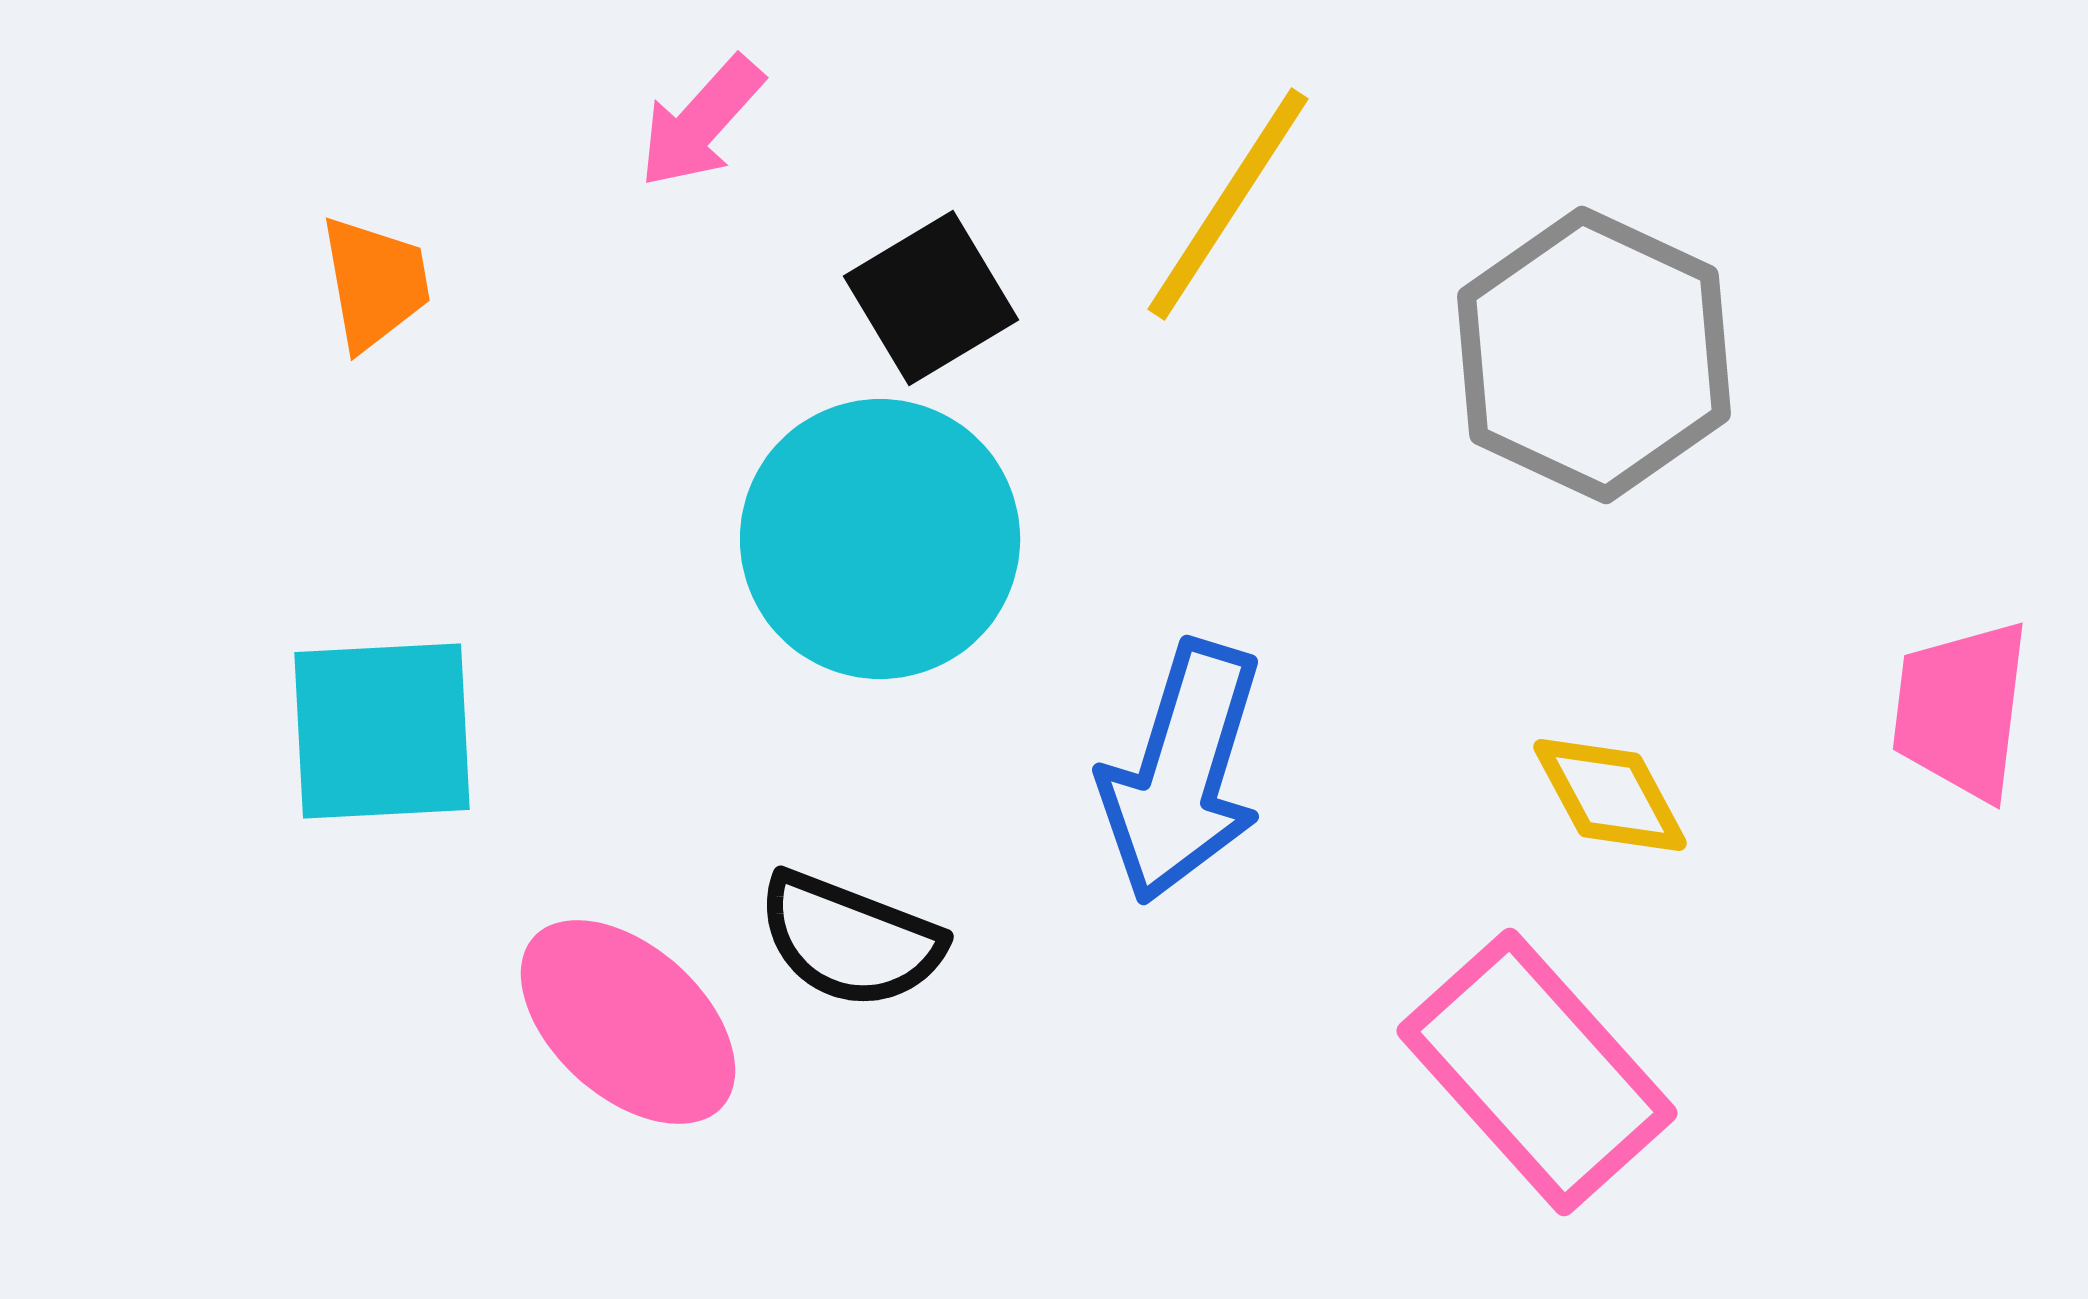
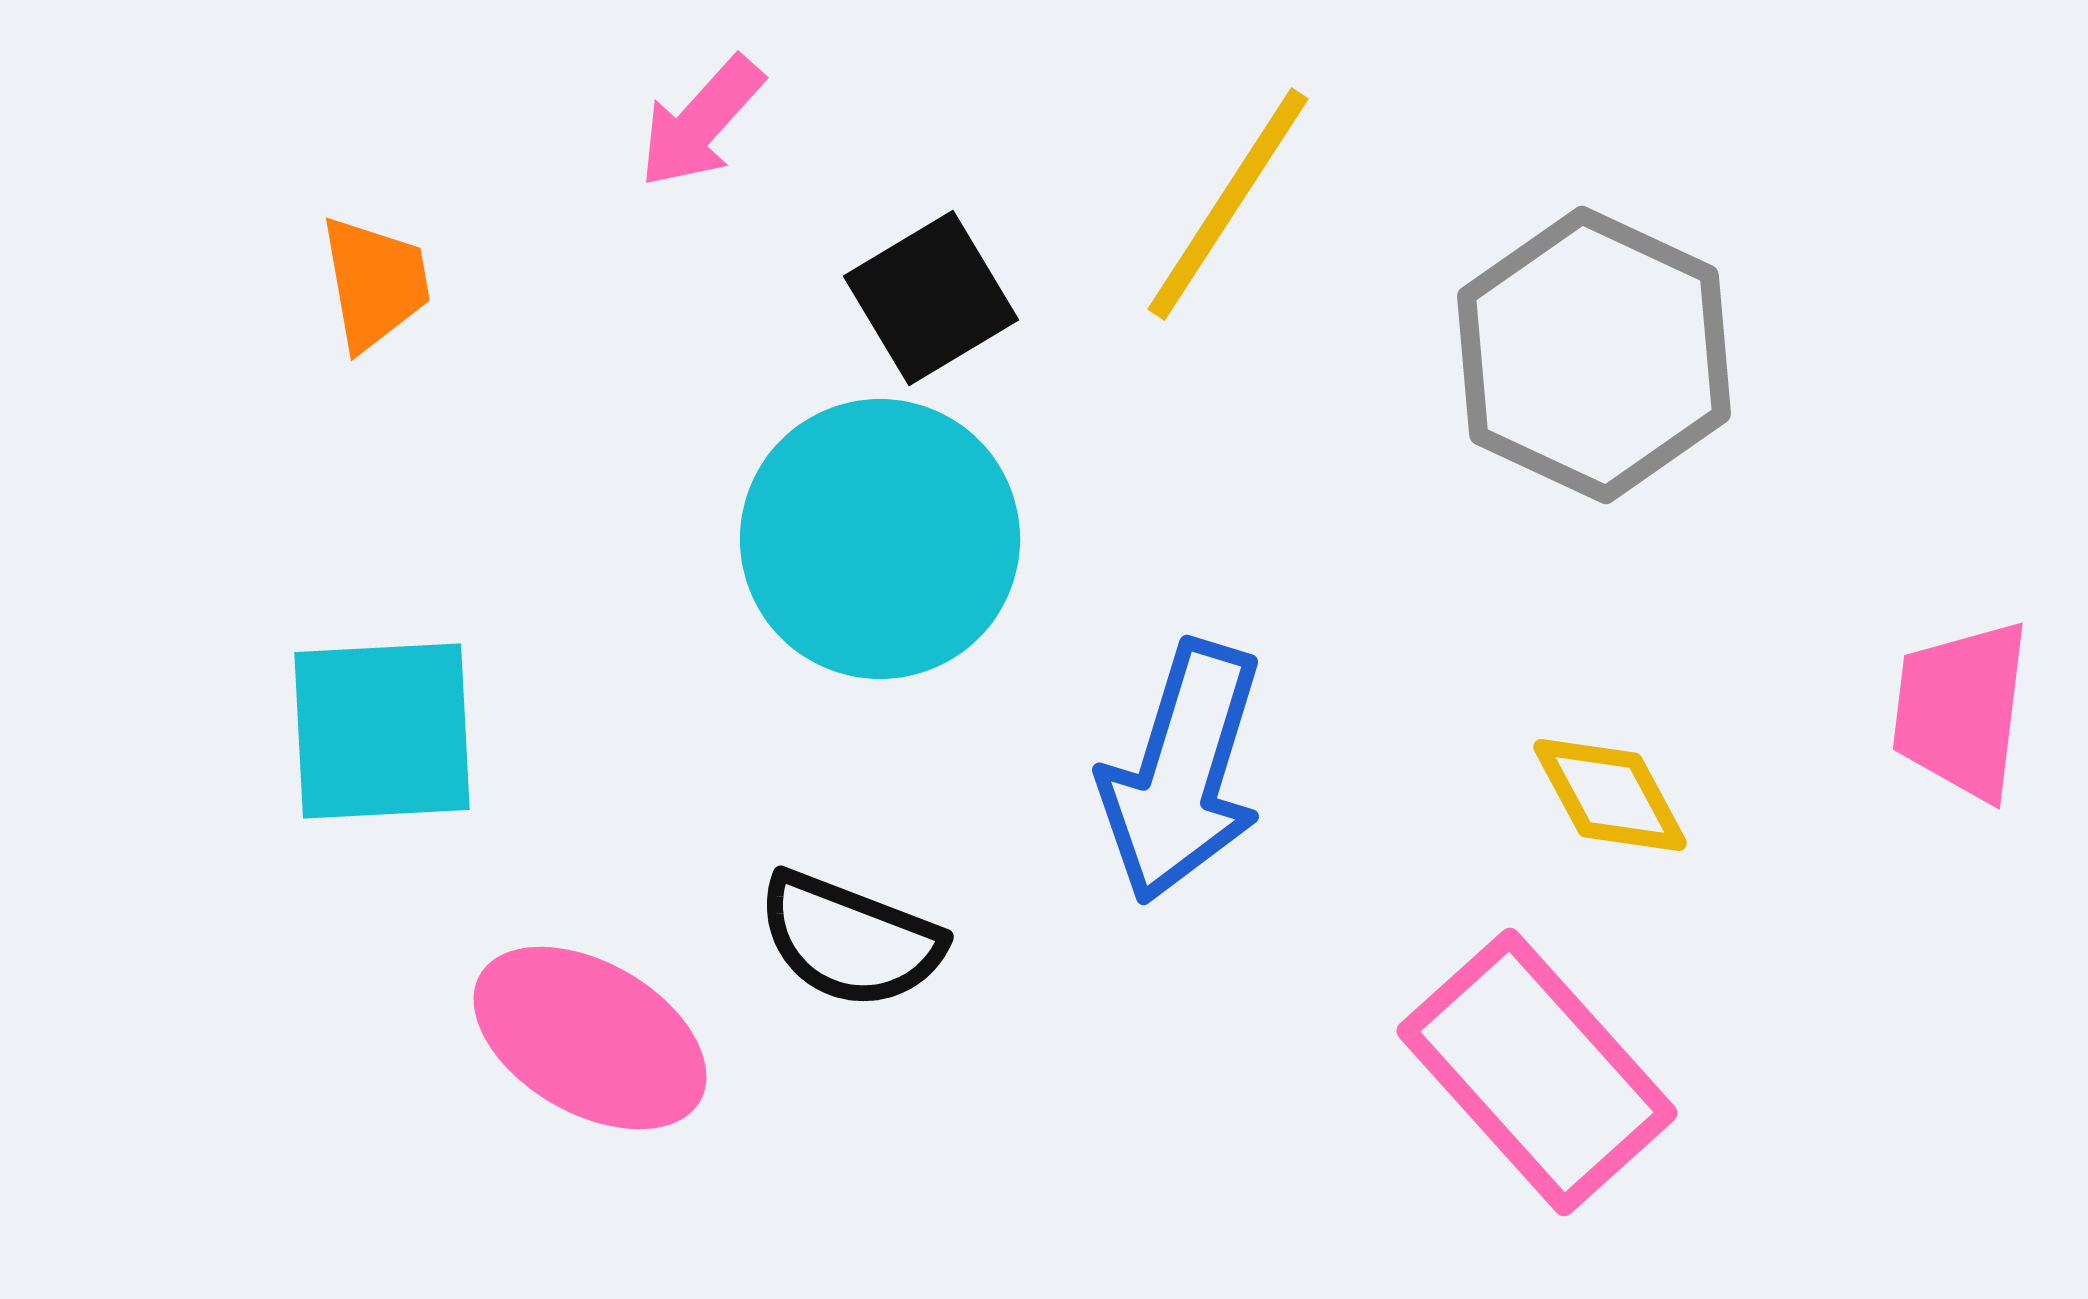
pink ellipse: moved 38 px left, 16 px down; rotated 12 degrees counterclockwise
